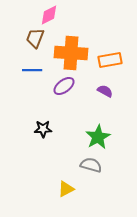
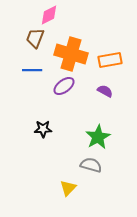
orange cross: moved 1 px down; rotated 12 degrees clockwise
yellow triangle: moved 2 px right, 1 px up; rotated 18 degrees counterclockwise
